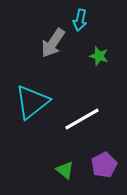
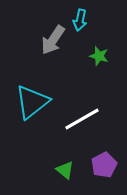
gray arrow: moved 3 px up
